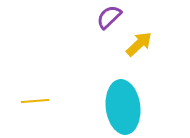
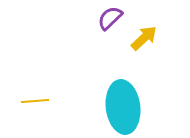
purple semicircle: moved 1 px right, 1 px down
yellow arrow: moved 5 px right, 6 px up
